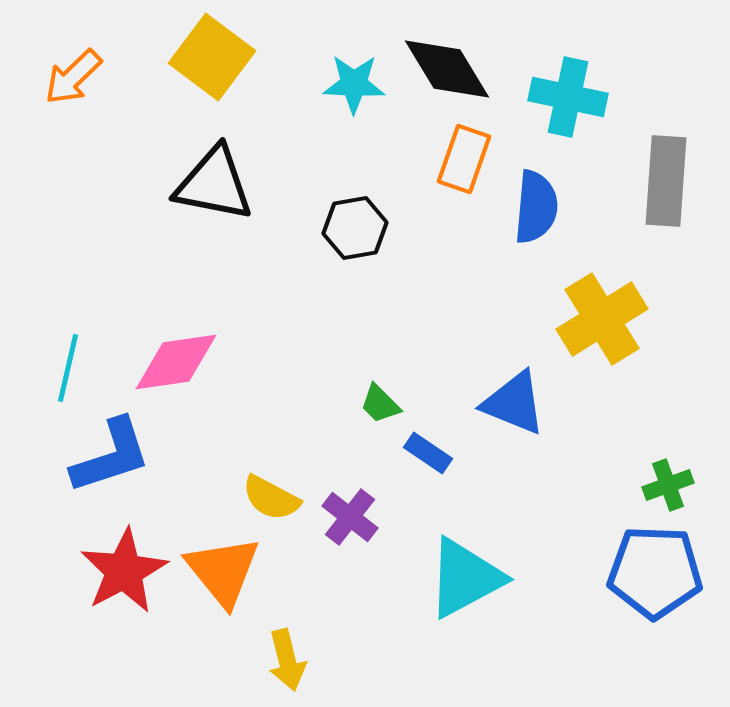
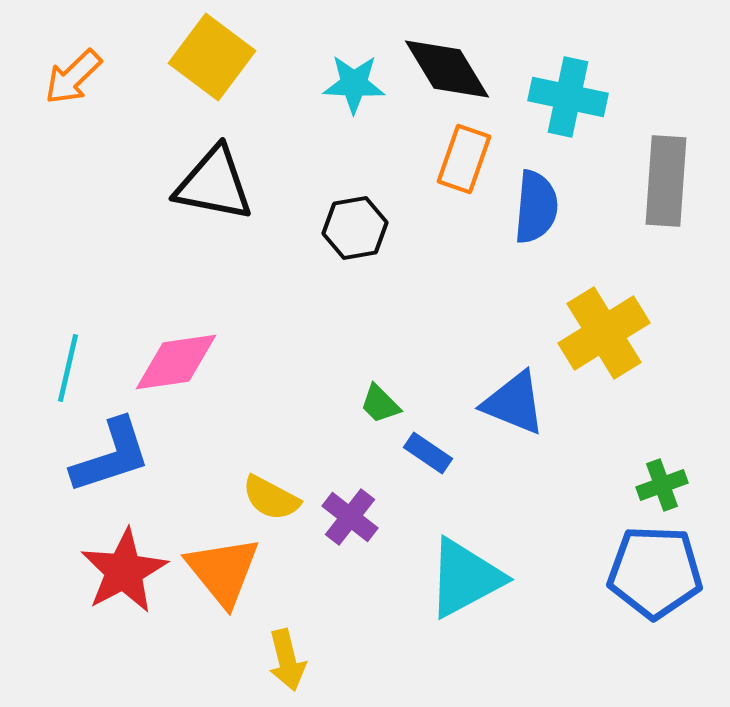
yellow cross: moved 2 px right, 14 px down
green cross: moved 6 px left
